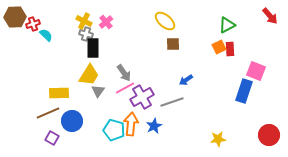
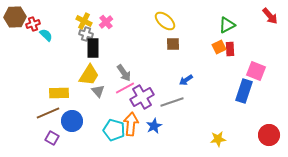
gray triangle: rotated 16 degrees counterclockwise
